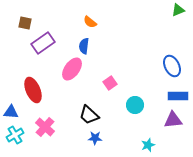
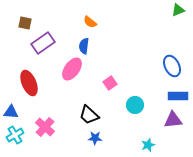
red ellipse: moved 4 px left, 7 px up
